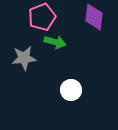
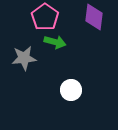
pink pentagon: moved 3 px right; rotated 16 degrees counterclockwise
